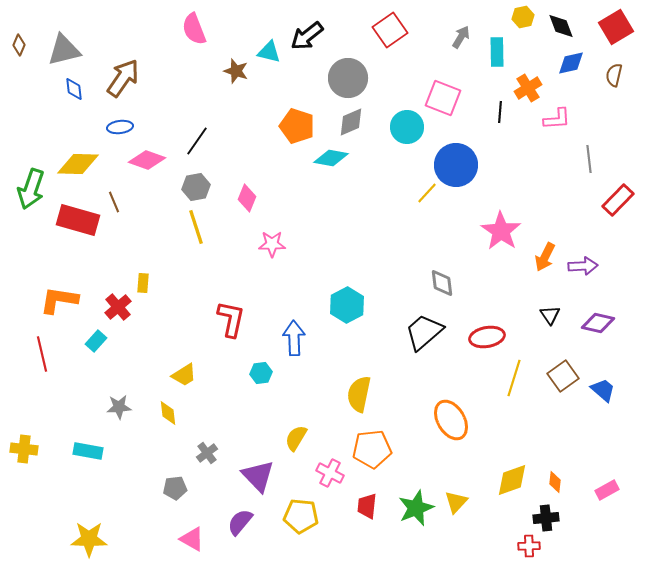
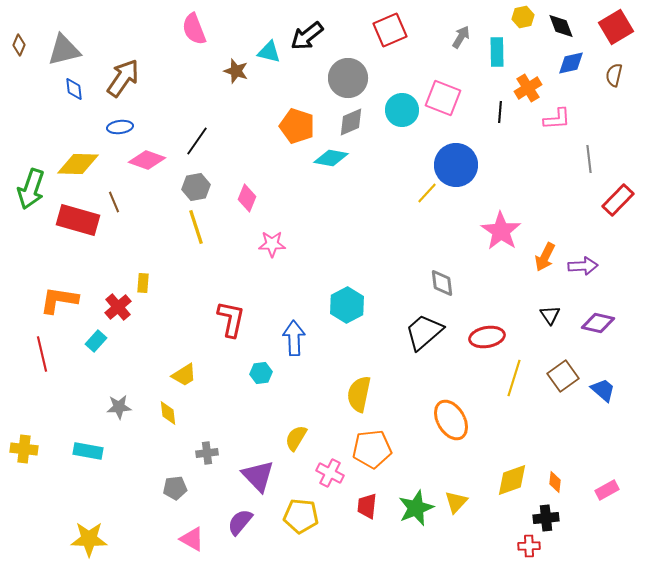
red square at (390, 30): rotated 12 degrees clockwise
cyan circle at (407, 127): moved 5 px left, 17 px up
gray cross at (207, 453): rotated 30 degrees clockwise
